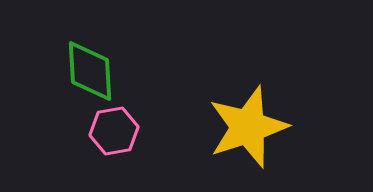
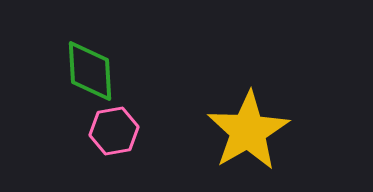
yellow star: moved 4 px down; rotated 12 degrees counterclockwise
